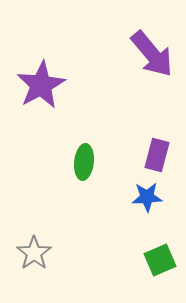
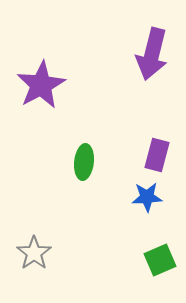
purple arrow: rotated 54 degrees clockwise
